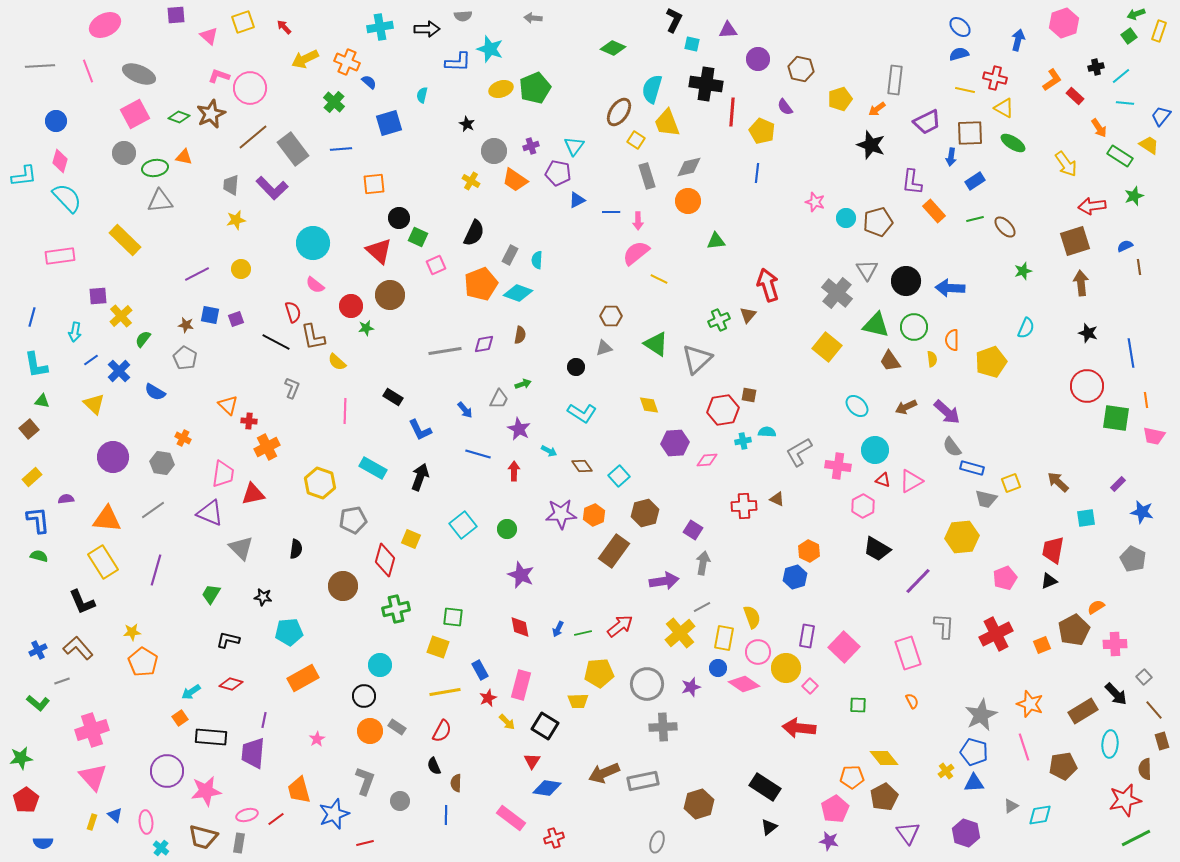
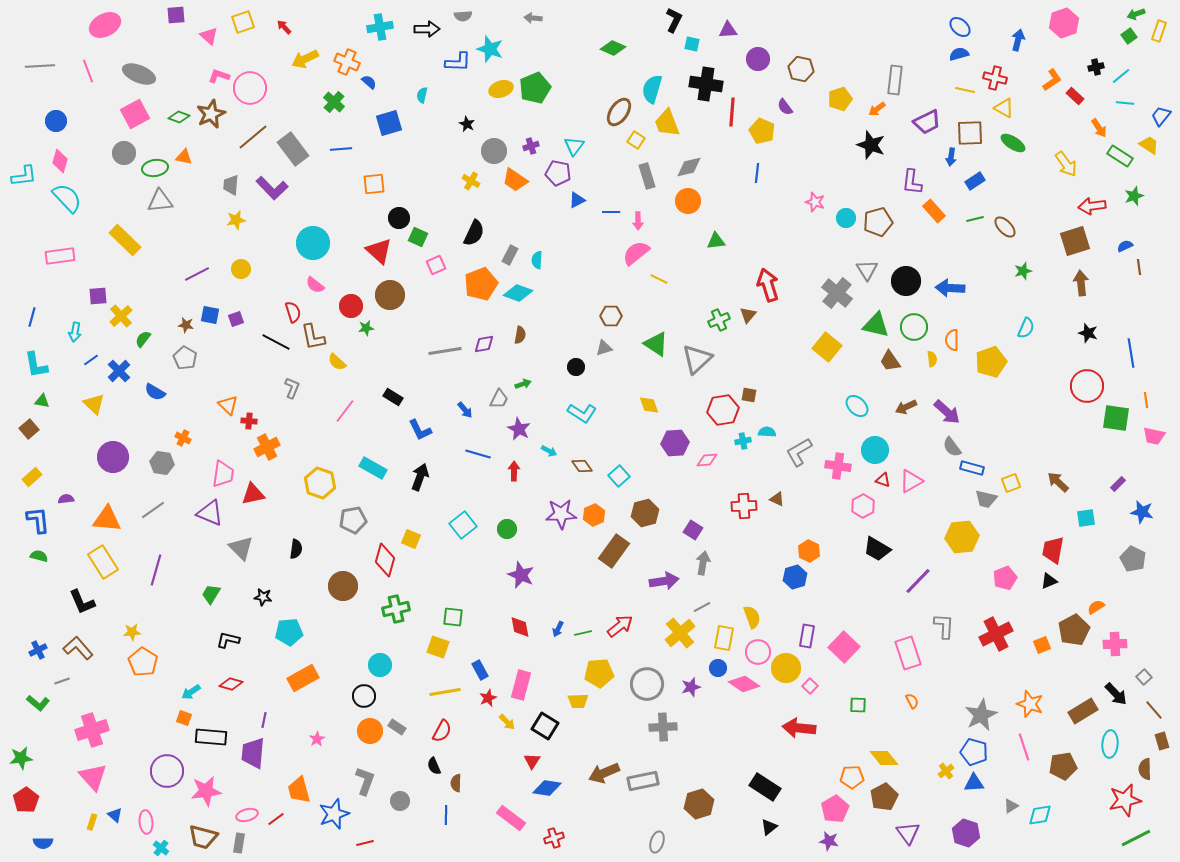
pink line at (345, 411): rotated 35 degrees clockwise
orange square at (180, 718): moved 4 px right; rotated 35 degrees counterclockwise
